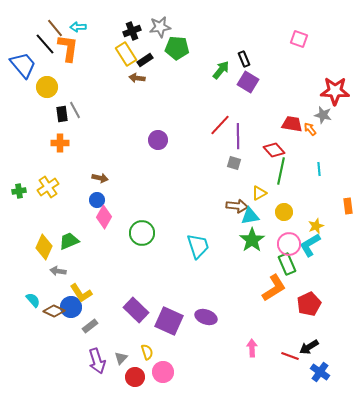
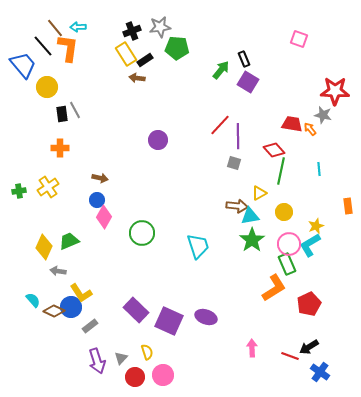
black line at (45, 44): moved 2 px left, 2 px down
orange cross at (60, 143): moved 5 px down
pink circle at (163, 372): moved 3 px down
